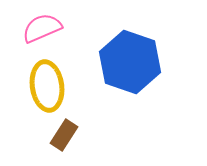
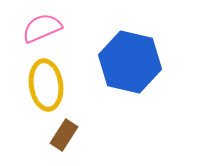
blue hexagon: rotated 6 degrees counterclockwise
yellow ellipse: moved 1 px left, 1 px up
